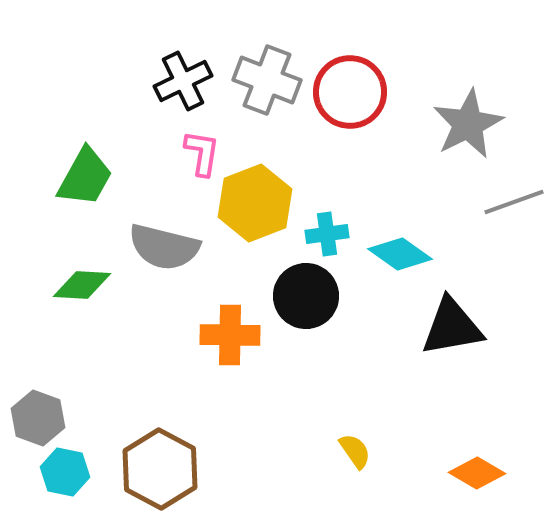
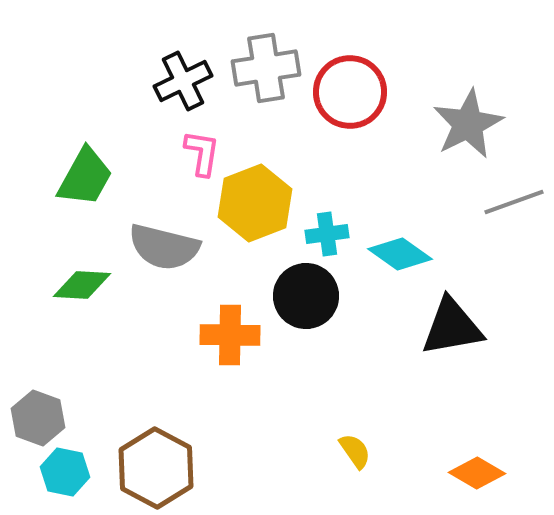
gray cross: moved 1 px left, 12 px up; rotated 30 degrees counterclockwise
brown hexagon: moved 4 px left, 1 px up
